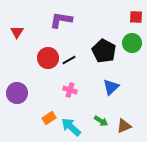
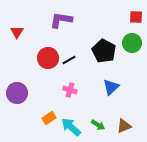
green arrow: moved 3 px left, 4 px down
